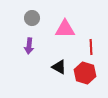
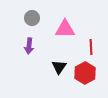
black triangle: rotated 35 degrees clockwise
red hexagon: rotated 15 degrees clockwise
